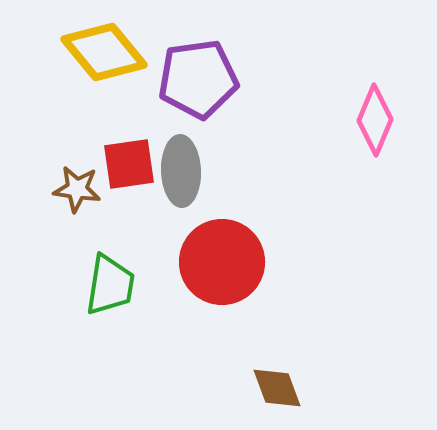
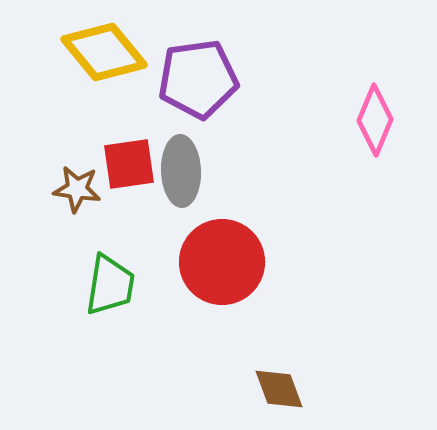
brown diamond: moved 2 px right, 1 px down
